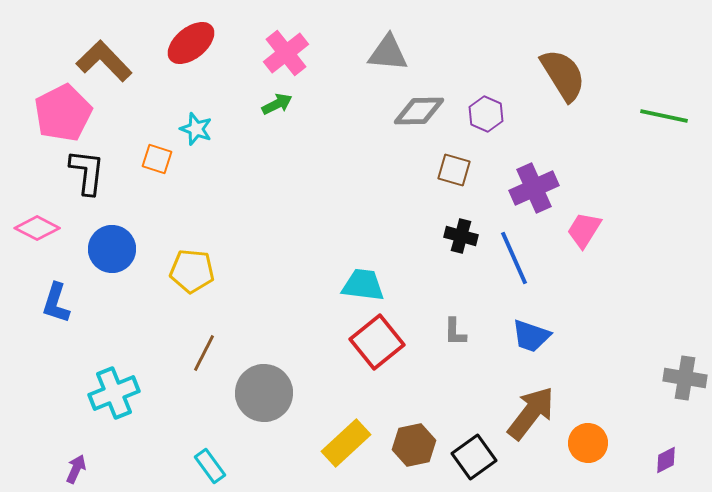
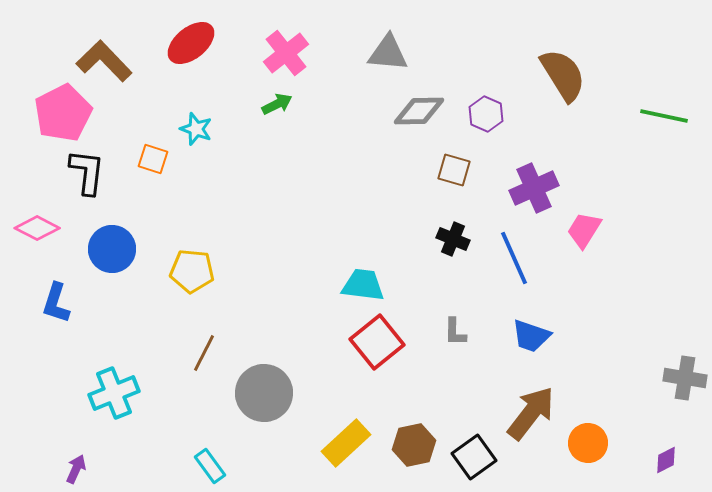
orange square: moved 4 px left
black cross: moved 8 px left, 3 px down; rotated 8 degrees clockwise
